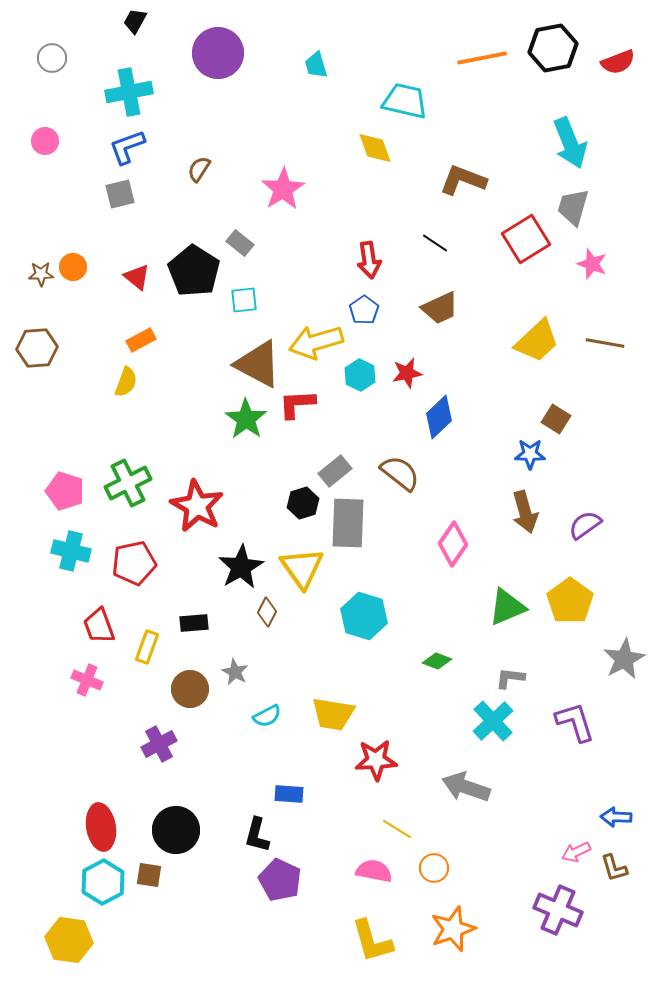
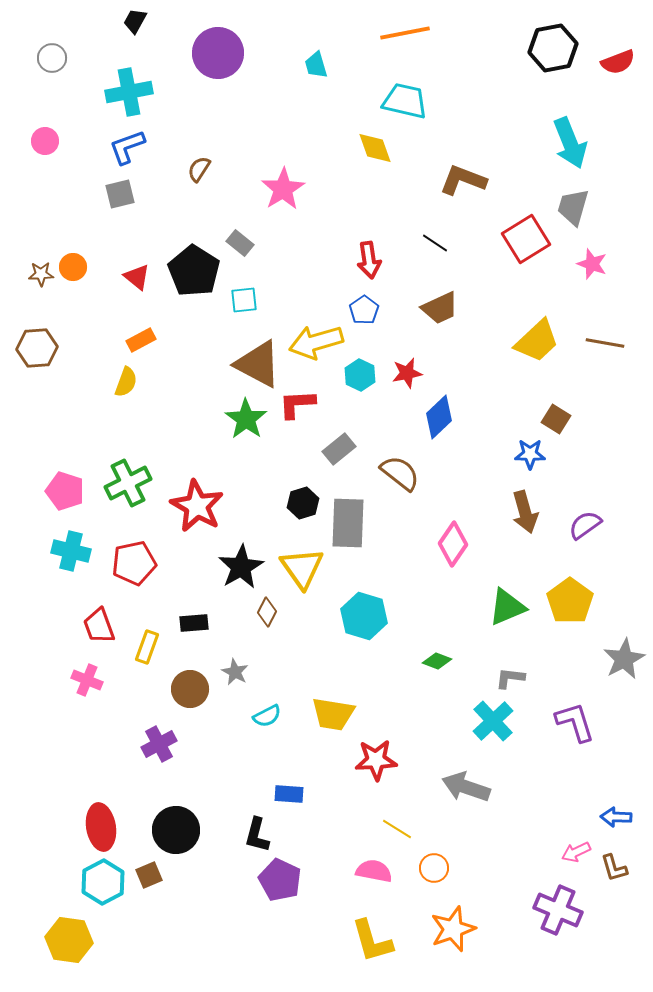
orange line at (482, 58): moved 77 px left, 25 px up
gray rectangle at (335, 471): moved 4 px right, 22 px up
brown square at (149, 875): rotated 32 degrees counterclockwise
